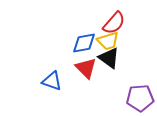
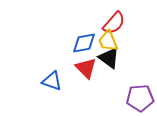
yellow trapezoid: rotated 85 degrees clockwise
